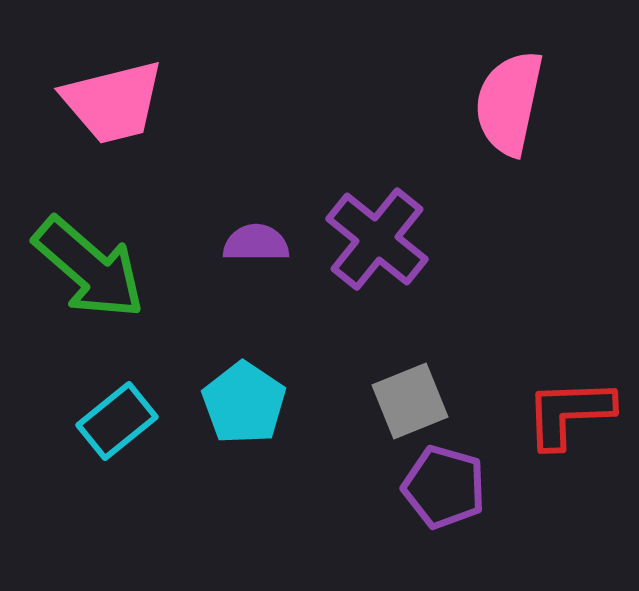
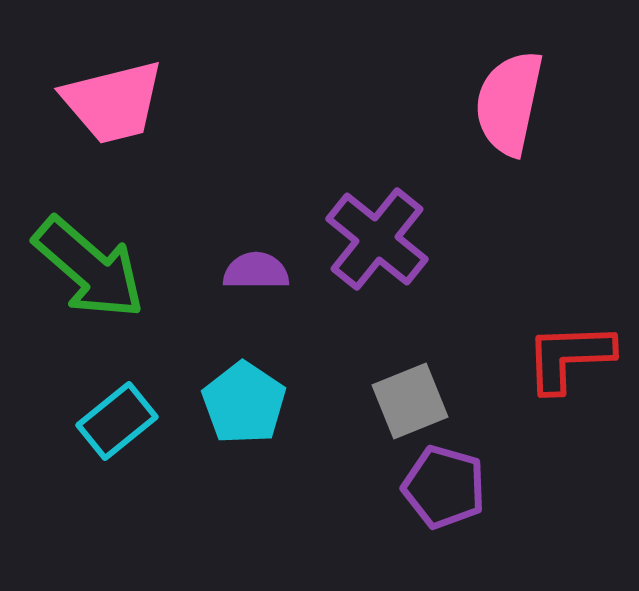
purple semicircle: moved 28 px down
red L-shape: moved 56 px up
